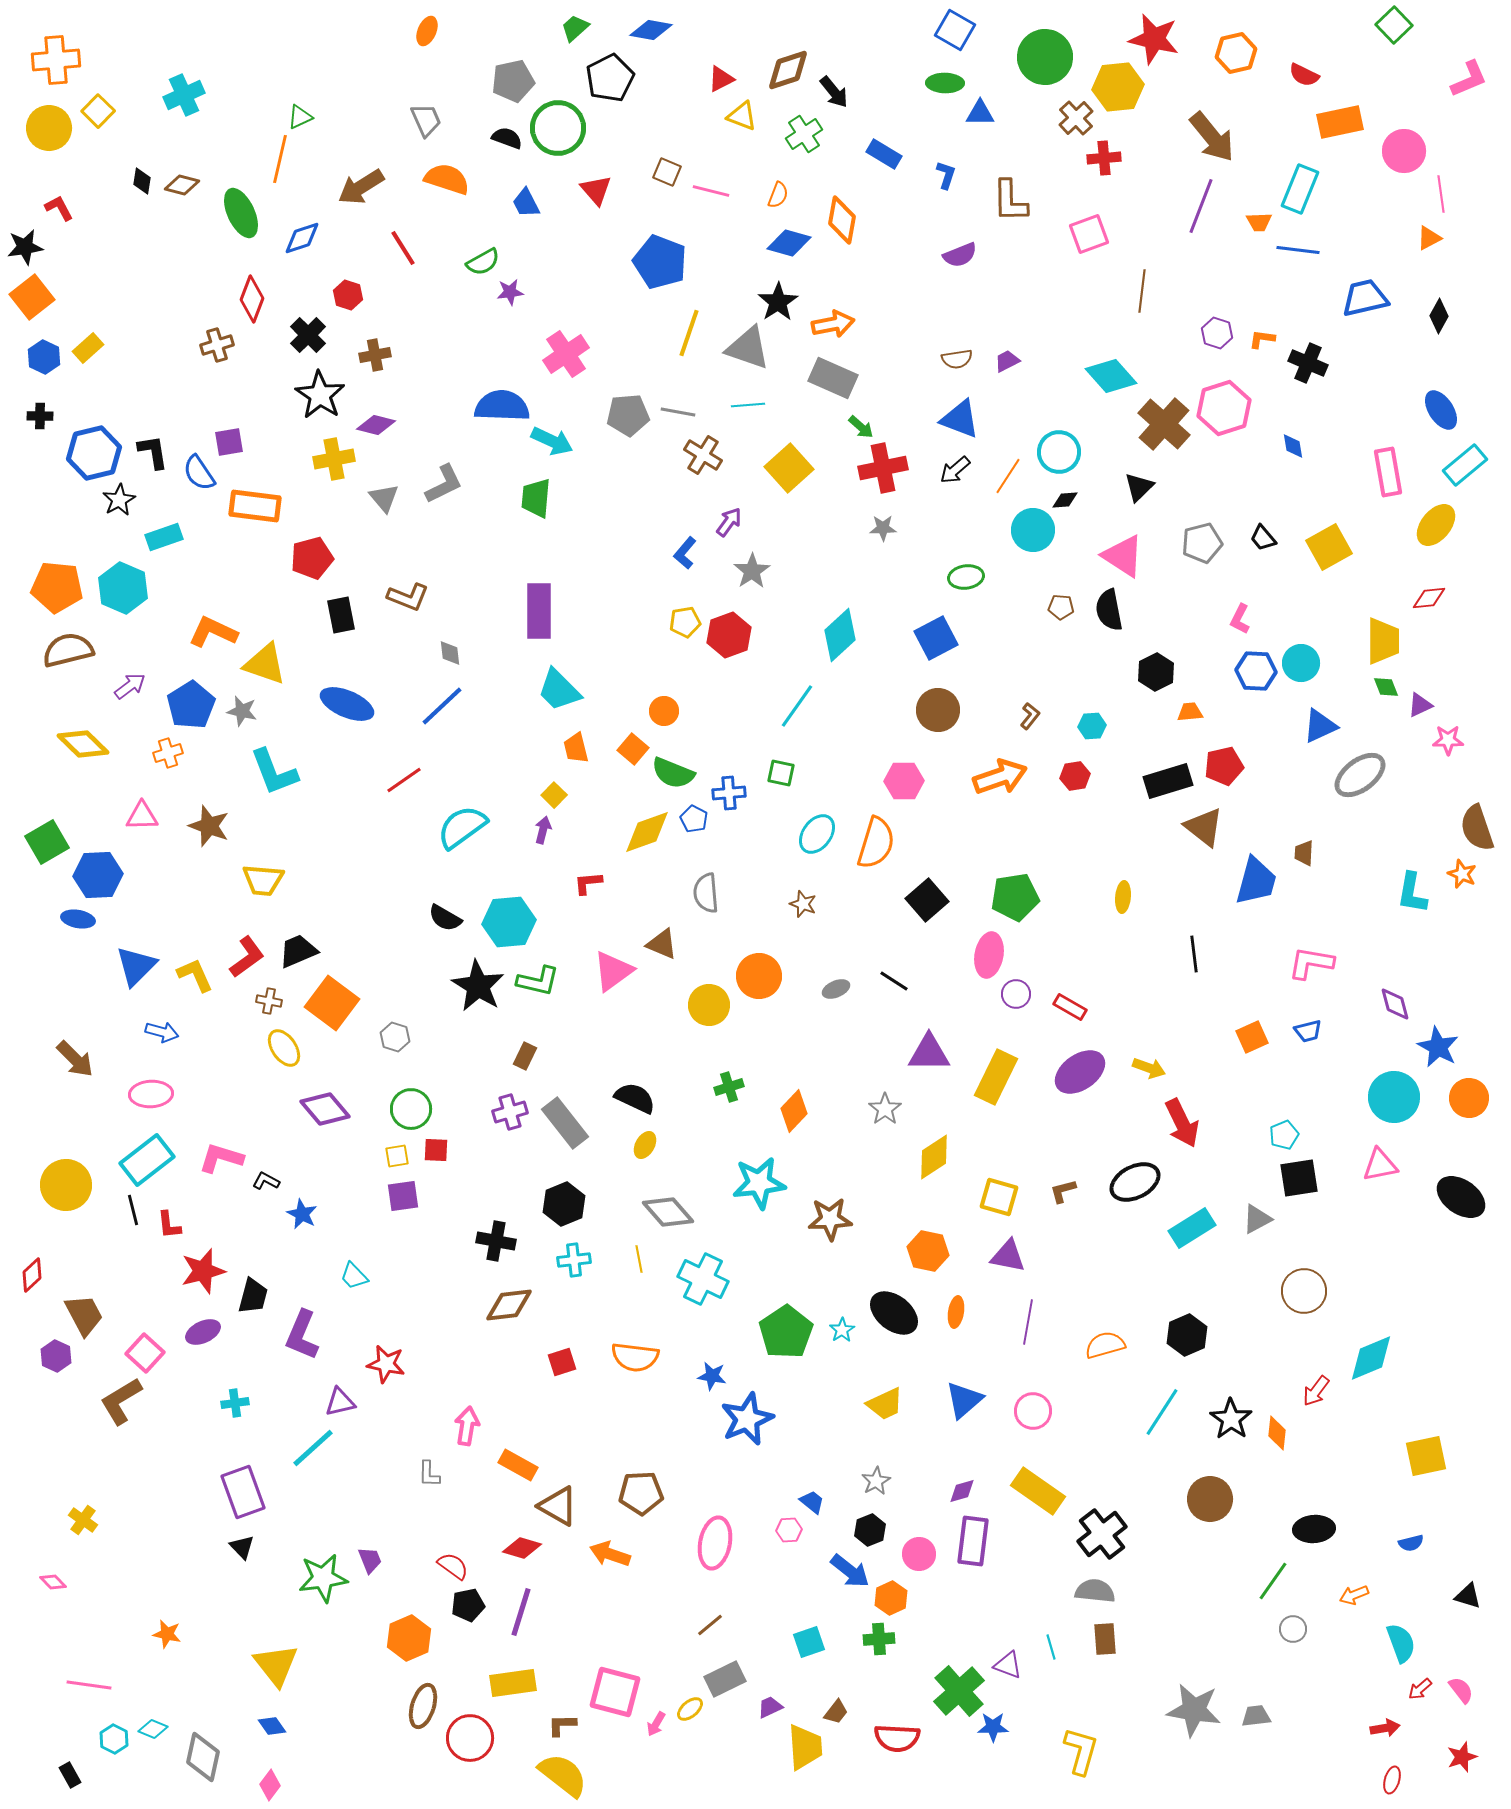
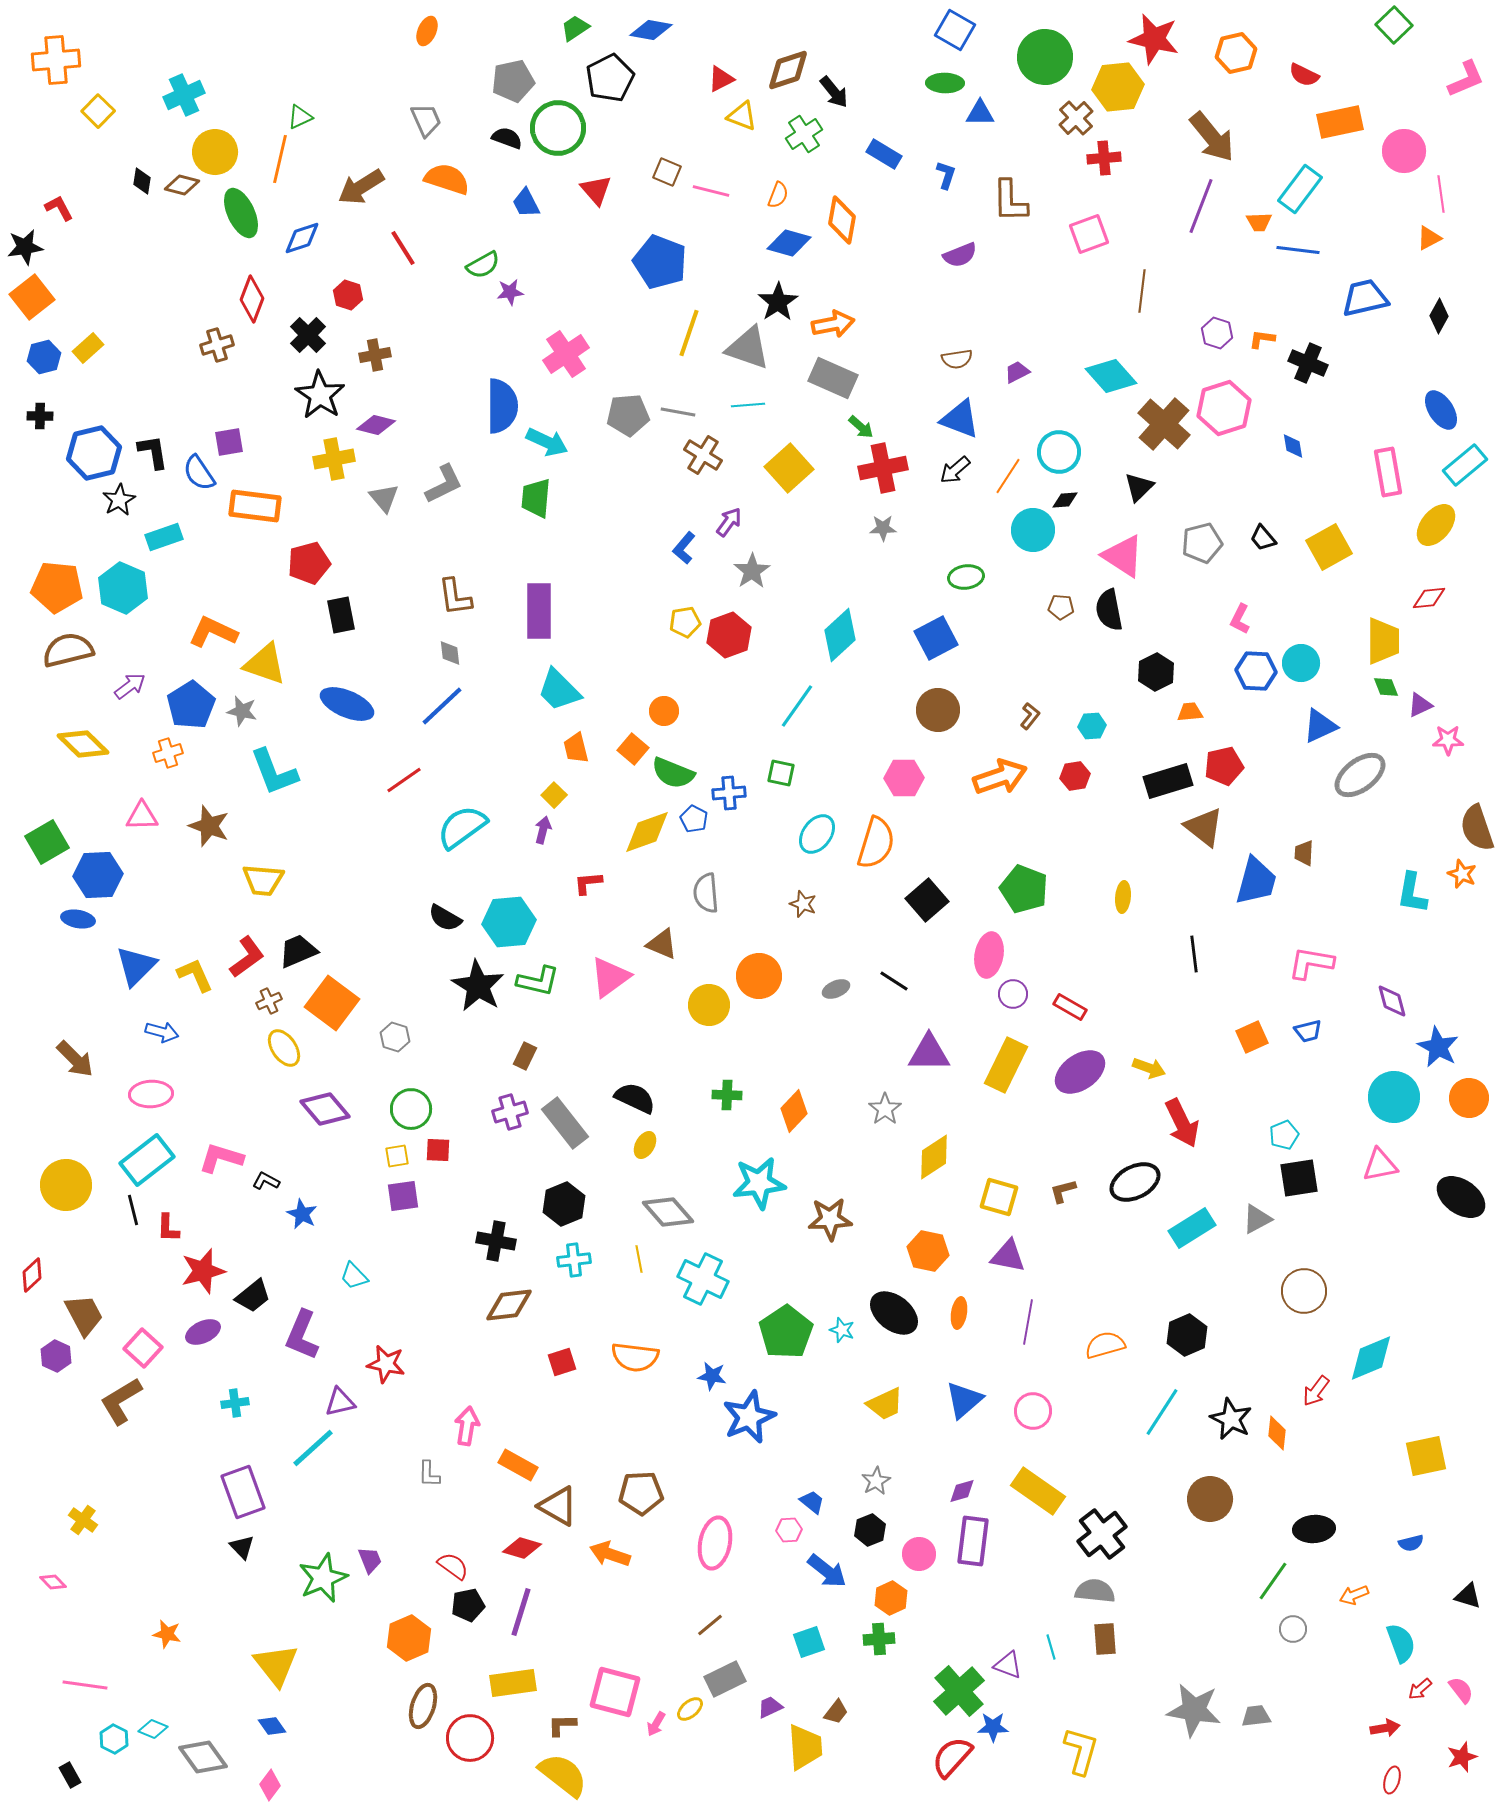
green trapezoid at (575, 28): rotated 8 degrees clockwise
pink L-shape at (1469, 79): moved 3 px left
yellow circle at (49, 128): moved 166 px right, 24 px down
cyan rectangle at (1300, 189): rotated 15 degrees clockwise
green semicircle at (483, 262): moved 3 px down
blue hexagon at (44, 357): rotated 20 degrees clockwise
purple trapezoid at (1007, 361): moved 10 px right, 11 px down
blue semicircle at (502, 406): rotated 88 degrees clockwise
cyan arrow at (552, 441): moved 5 px left, 1 px down
blue L-shape at (685, 553): moved 1 px left, 5 px up
red pentagon at (312, 558): moved 3 px left, 5 px down
brown L-shape at (408, 597): moved 47 px right; rotated 60 degrees clockwise
pink hexagon at (904, 781): moved 3 px up
green pentagon at (1015, 897): moved 9 px right, 8 px up; rotated 30 degrees clockwise
pink triangle at (613, 971): moved 3 px left, 6 px down
purple circle at (1016, 994): moved 3 px left
brown cross at (269, 1001): rotated 35 degrees counterclockwise
purple diamond at (1395, 1004): moved 3 px left, 3 px up
yellow rectangle at (996, 1077): moved 10 px right, 12 px up
green cross at (729, 1087): moved 2 px left, 8 px down; rotated 20 degrees clockwise
red square at (436, 1150): moved 2 px right
red L-shape at (169, 1225): moved 1 px left, 3 px down; rotated 8 degrees clockwise
black trapezoid at (253, 1296): rotated 36 degrees clockwise
orange ellipse at (956, 1312): moved 3 px right, 1 px down
cyan star at (842, 1330): rotated 20 degrees counterclockwise
pink square at (145, 1353): moved 2 px left, 5 px up
blue star at (747, 1419): moved 2 px right, 2 px up
black star at (1231, 1419): rotated 9 degrees counterclockwise
blue arrow at (850, 1571): moved 23 px left
green star at (323, 1578): rotated 15 degrees counterclockwise
pink line at (89, 1685): moved 4 px left
red semicircle at (897, 1738): moved 55 px right, 19 px down; rotated 129 degrees clockwise
gray diamond at (203, 1757): rotated 48 degrees counterclockwise
